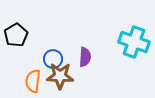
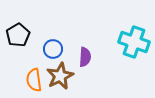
black pentagon: moved 2 px right
blue circle: moved 10 px up
brown star: rotated 28 degrees counterclockwise
orange semicircle: moved 1 px right, 1 px up; rotated 15 degrees counterclockwise
